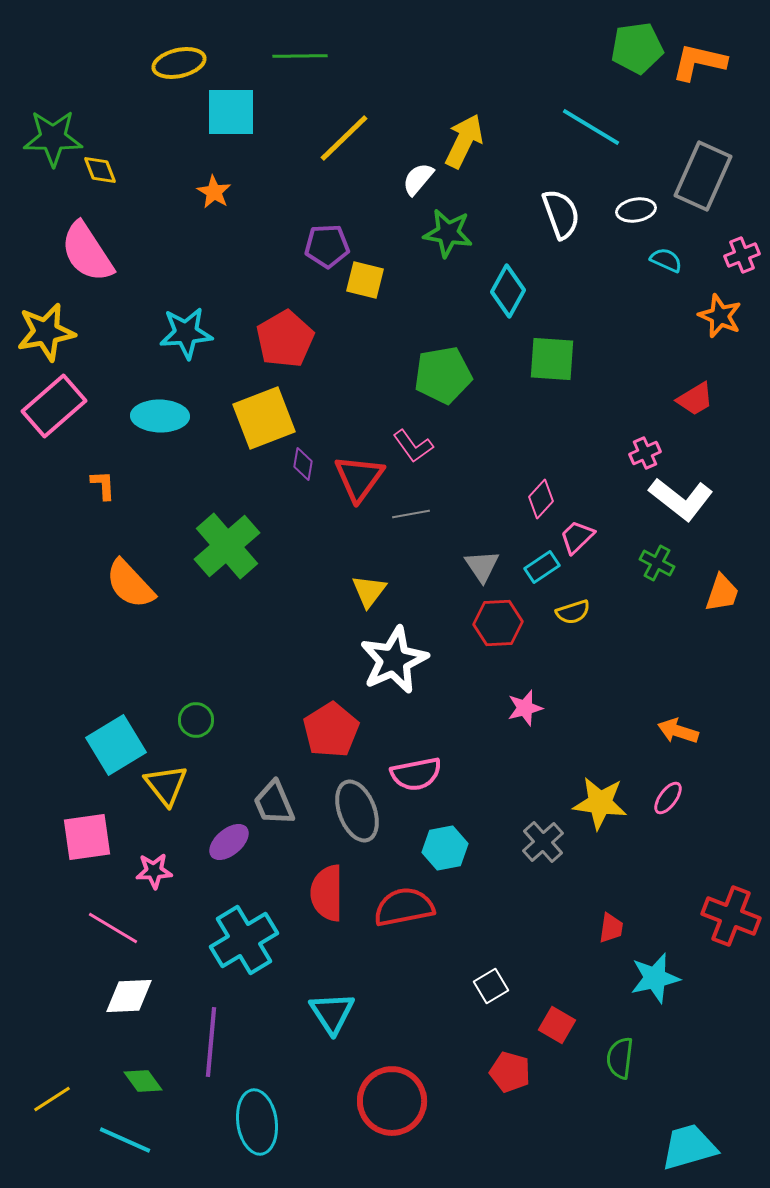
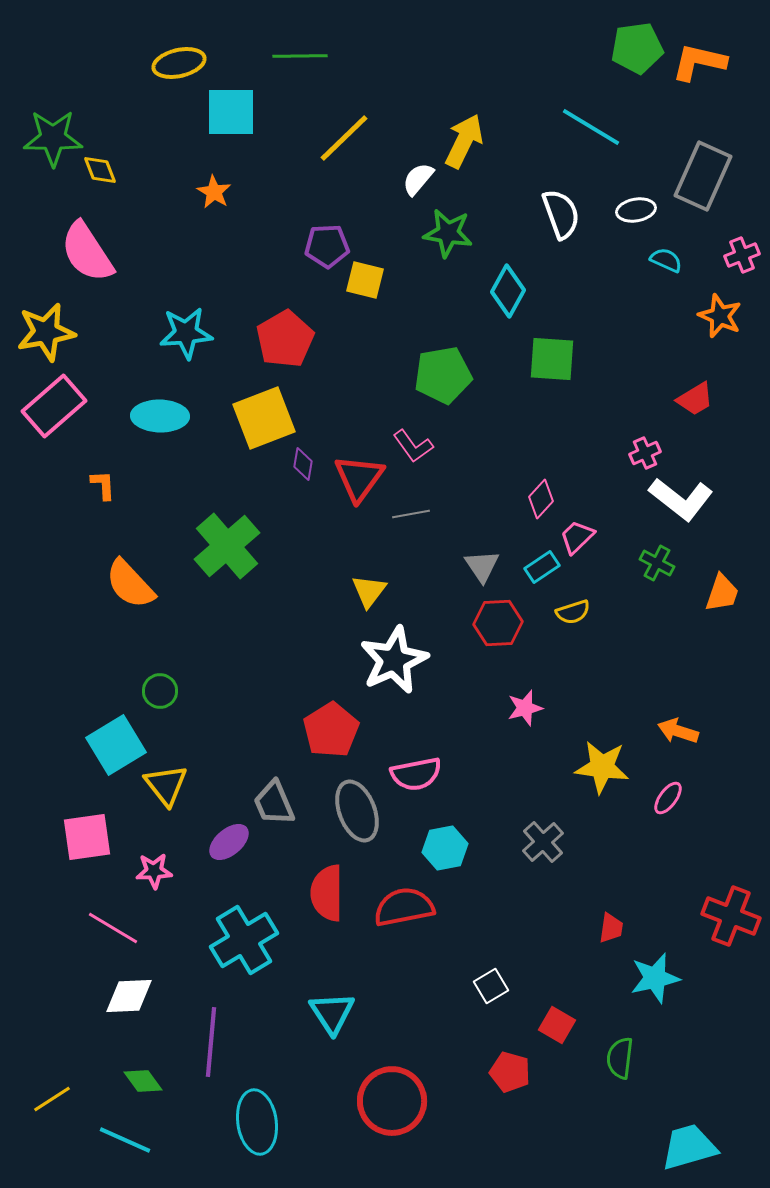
green circle at (196, 720): moved 36 px left, 29 px up
yellow star at (600, 803): moved 2 px right, 36 px up
